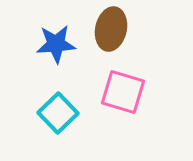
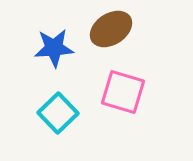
brown ellipse: rotated 45 degrees clockwise
blue star: moved 2 px left, 4 px down
